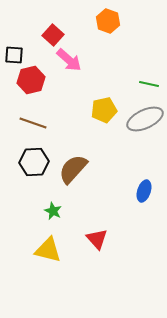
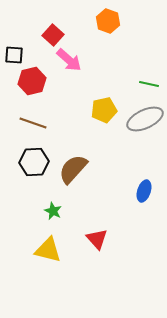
red hexagon: moved 1 px right, 1 px down
